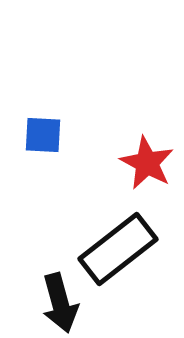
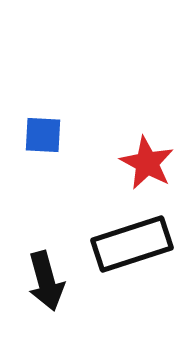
black rectangle: moved 14 px right, 5 px up; rotated 20 degrees clockwise
black arrow: moved 14 px left, 22 px up
